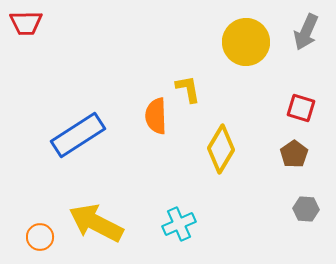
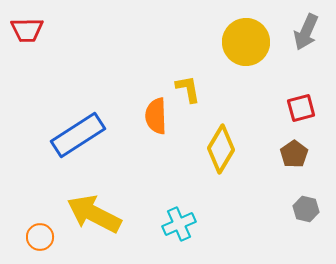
red trapezoid: moved 1 px right, 7 px down
red square: rotated 32 degrees counterclockwise
gray hexagon: rotated 10 degrees clockwise
yellow arrow: moved 2 px left, 9 px up
